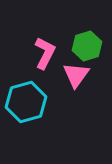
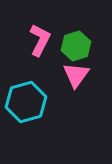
green hexagon: moved 11 px left
pink L-shape: moved 5 px left, 13 px up
